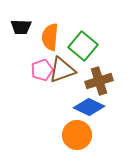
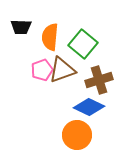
green square: moved 2 px up
brown cross: moved 1 px up
